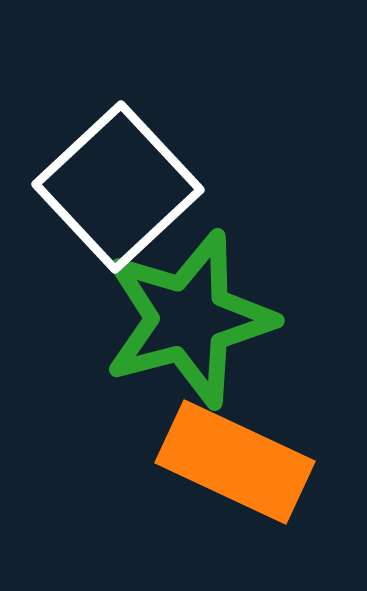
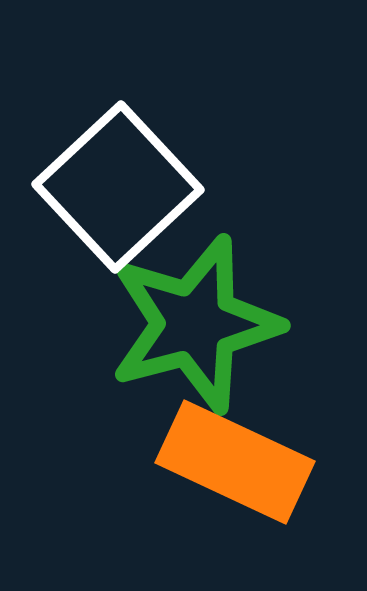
green star: moved 6 px right, 5 px down
